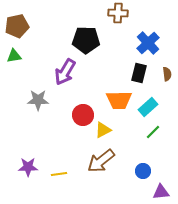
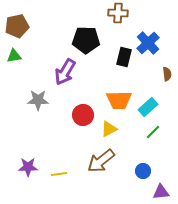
black rectangle: moved 15 px left, 16 px up
yellow triangle: moved 6 px right, 1 px up
